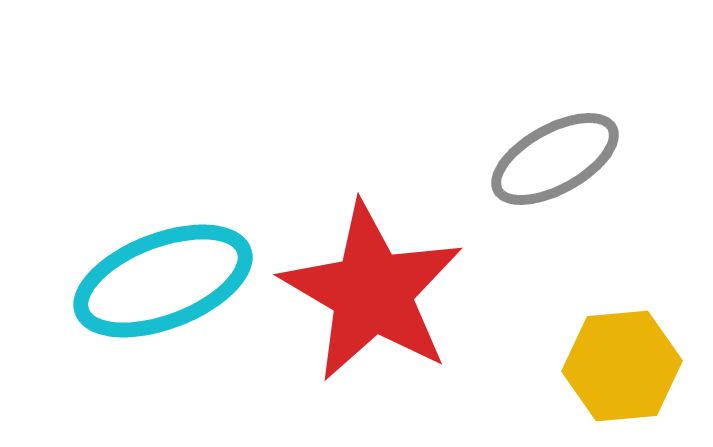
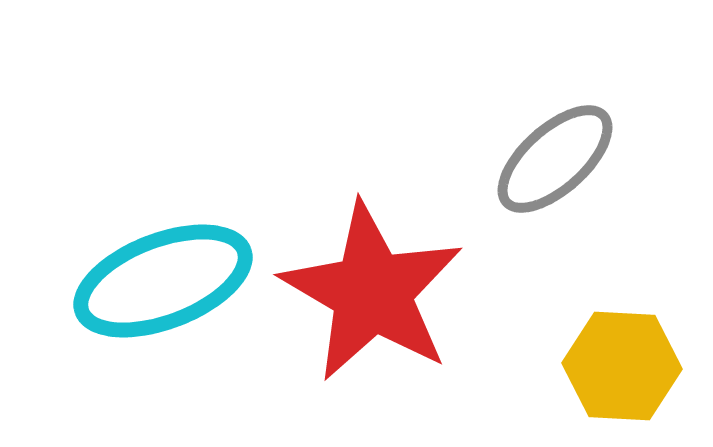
gray ellipse: rotated 13 degrees counterclockwise
yellow hexagon: rotated 8 degrees clockwise
